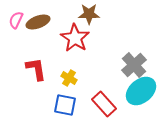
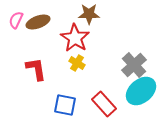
yellow cross: moved 8 px right, 15 px up
